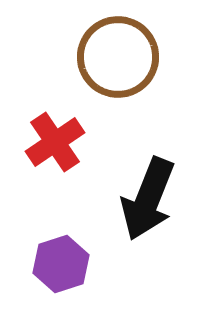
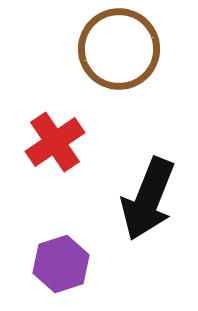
brown circle: moved 1 px right, 8 px up
